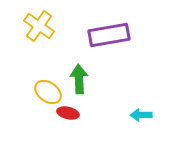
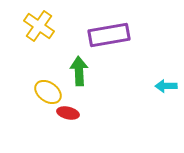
green arrow: moved 8 px up
cyan arrow: moved 25 px right, 29 px up
